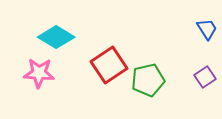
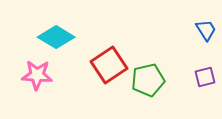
blue trapezoid: moved 1 px left, 1 px down
pink star: moved 2 px left, 2 px down
purple square: rotated 20 degrees clockwise
